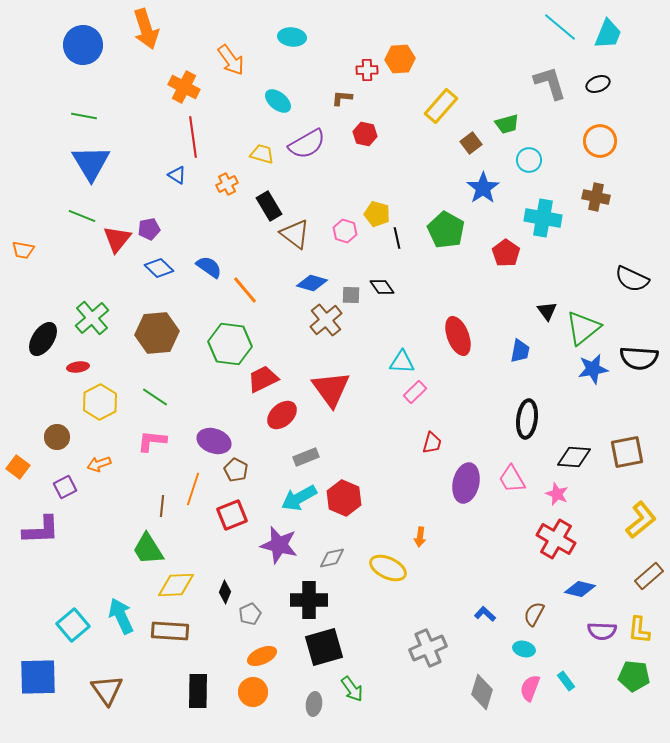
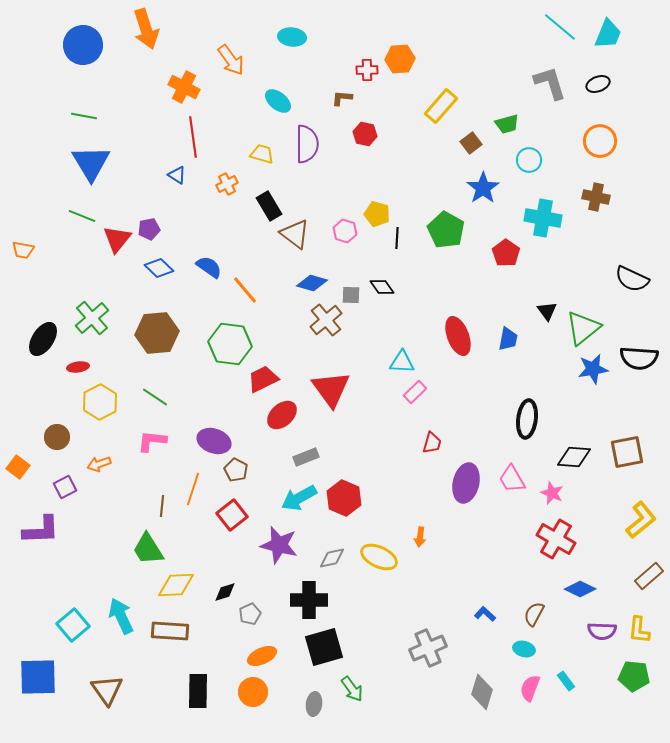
purple semicircle at (307, 144): rotated 60 degrees counterclockwise
black line at (397, 238): rotated 15 degrees clockwise
blue trapezoid at (520, 351): moved 12 px left, 12 px up
pink star at (557, 494): moved 5 px left, 1 px up
red square at (232, 515): rotated 16 degrees counterclockwise
yellow ellipse at (388, 568): moved 9 px left, 11 px up
blue diamond at (580, 589): rotated 12 degrees clockwise
black diamond at (225, 592): rotated 50 degrees clockwise
